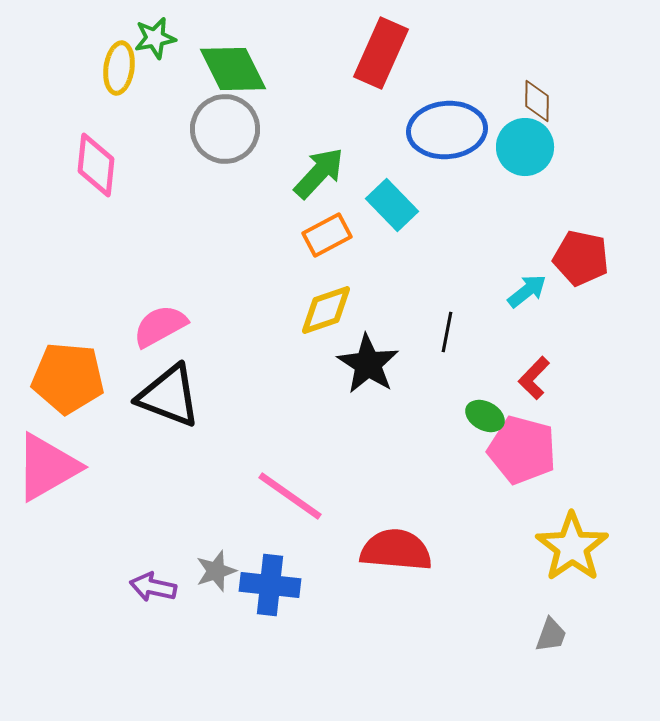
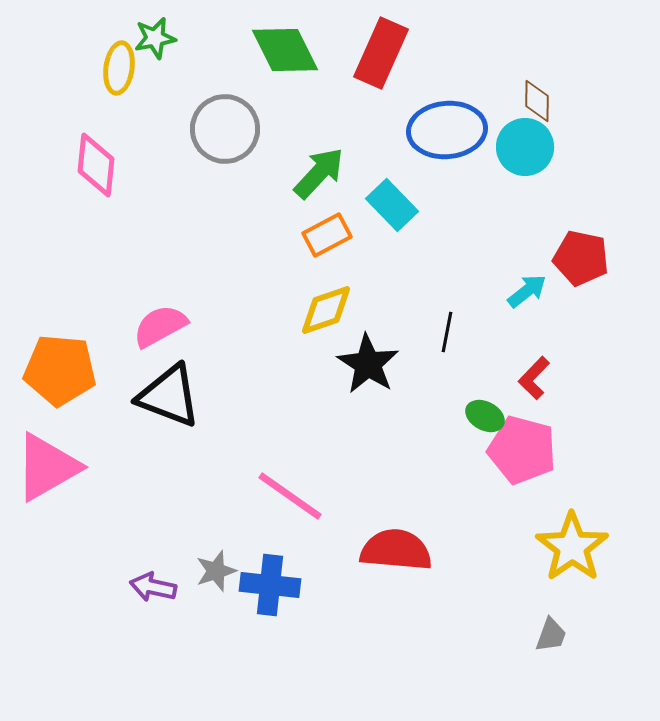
green diamond: moved 52 px right, 19 px up
orange pentagon: moved 8 px left, 8 px up
